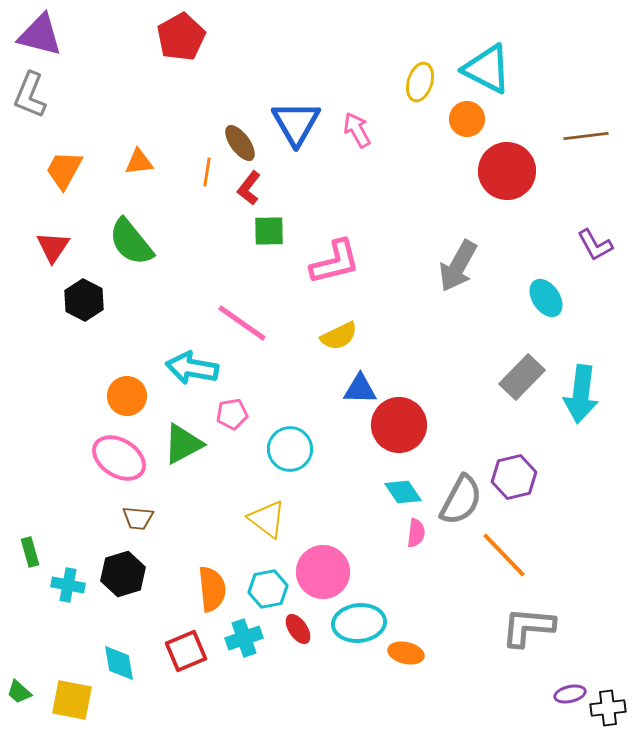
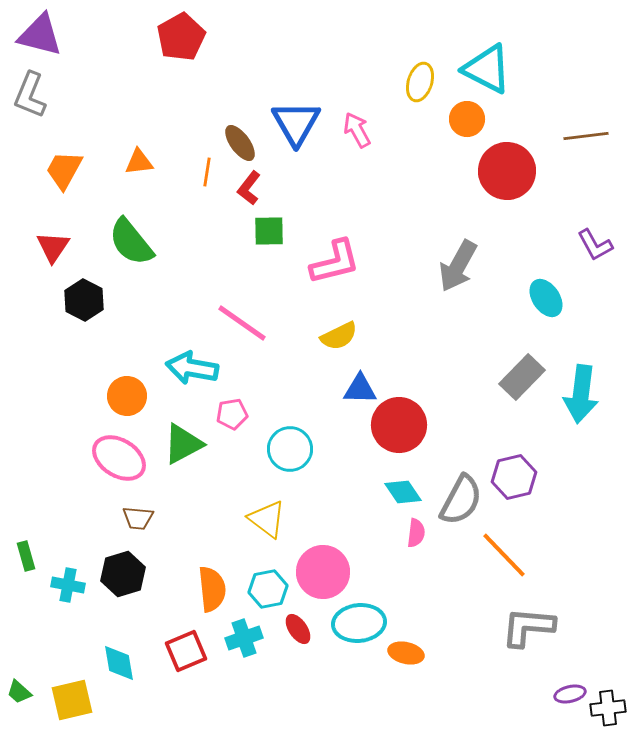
green rectangle at (30, 552): moved 4 px left, 4 px down
yellow square at (72, 700): rotated 24 degrees counterclockwise
